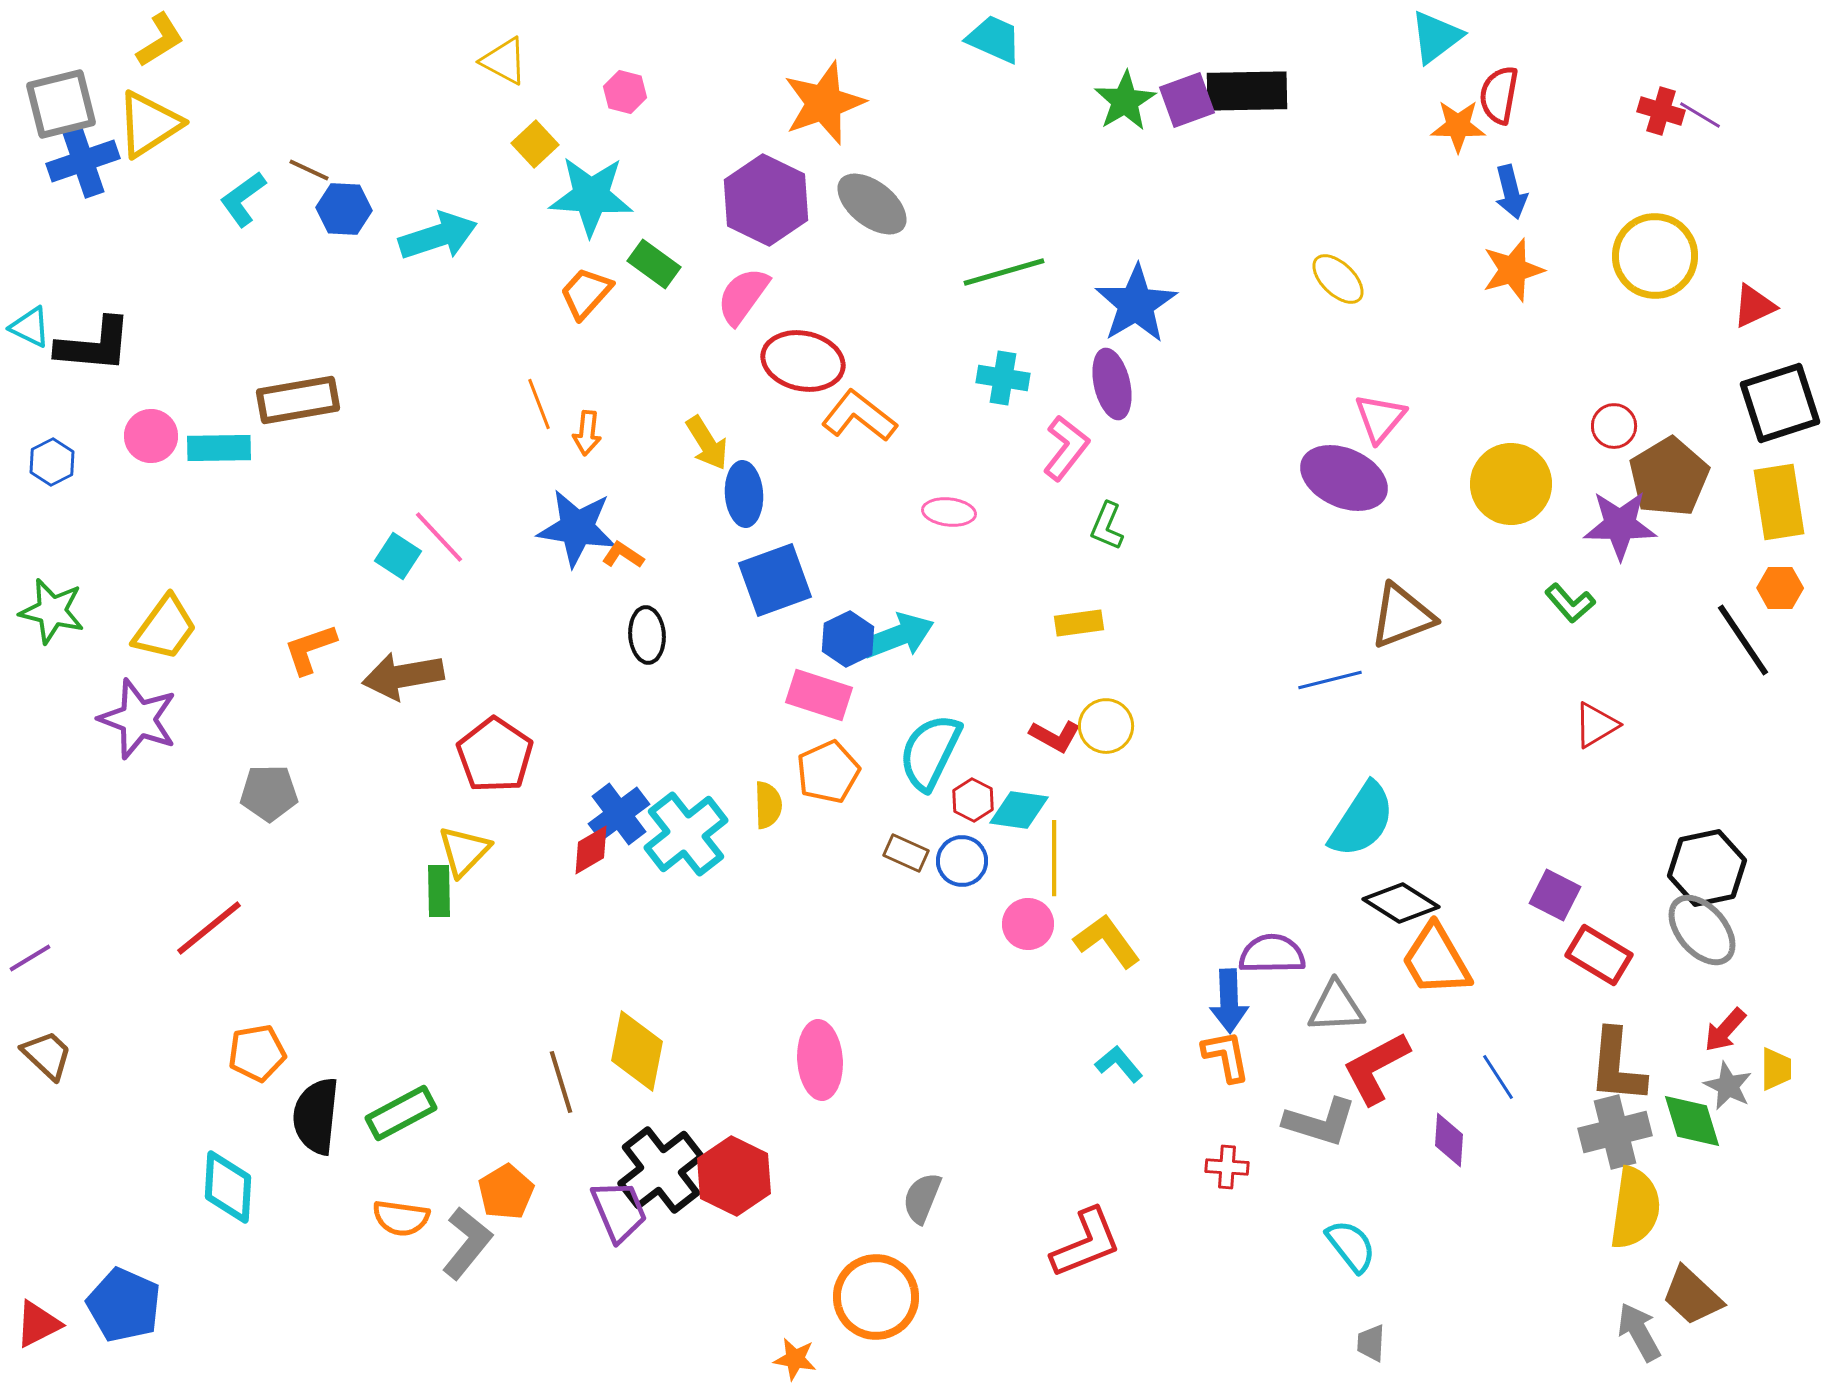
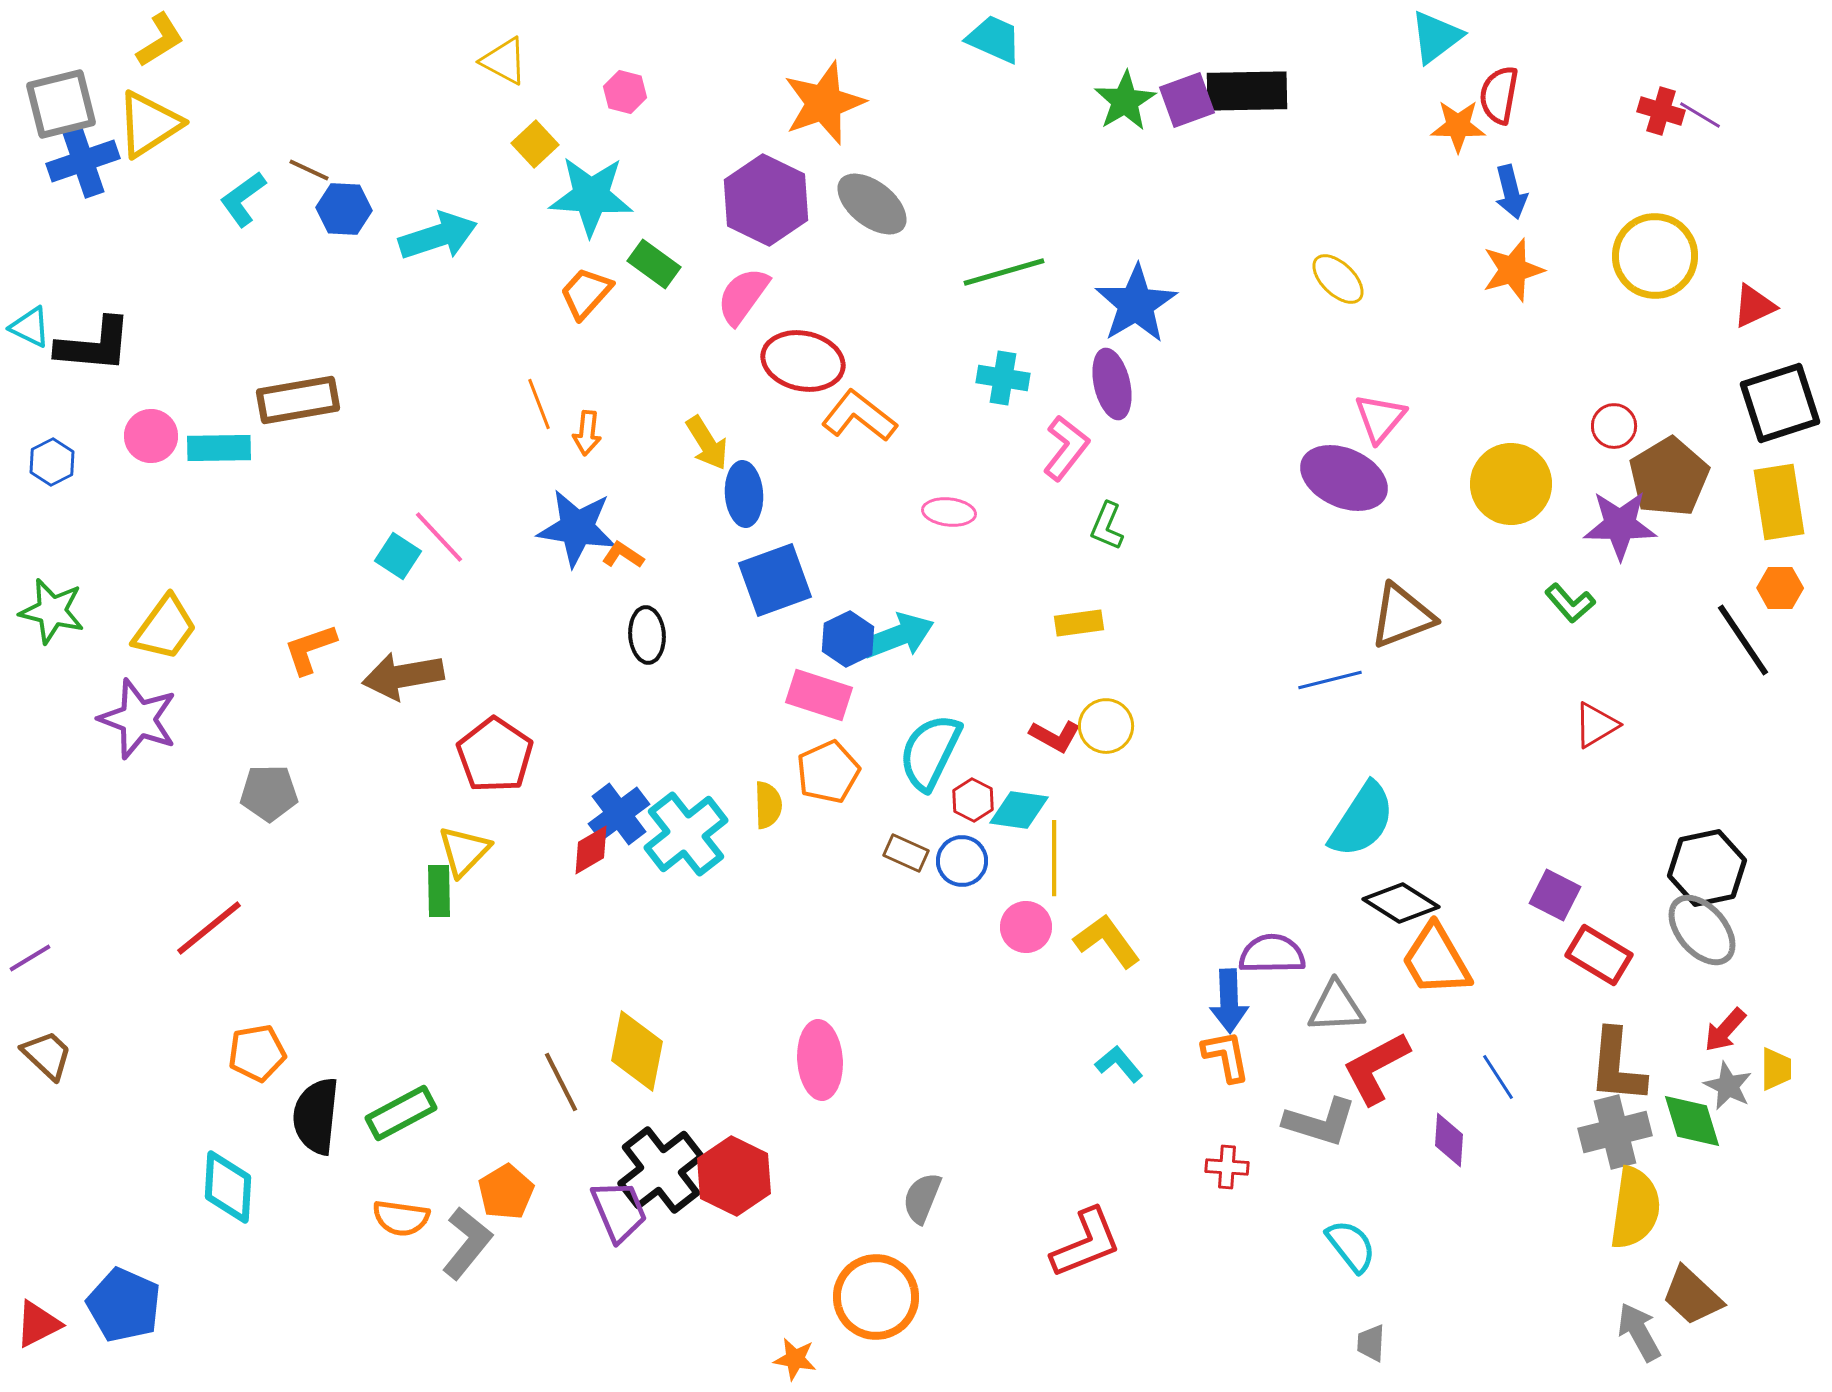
pink circle at (1028, 924): moved 2 px left, 3 px down
brown line at (561, 1082): rotated 10 degrees counterclockwise
